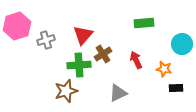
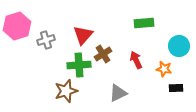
cyan circle: moved 3 px left, 2 px down
